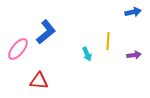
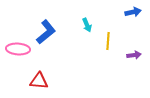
pink ellipse: rotated 55 degrees clockwise
cyan arrow: moved 29 px up
